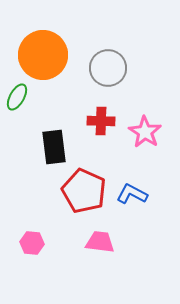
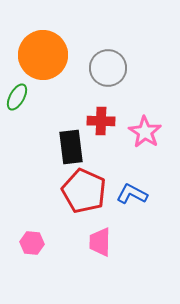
black rectangle: moved 17 px right
pink trapezoid: rotated 96 degrees counterclockwise
